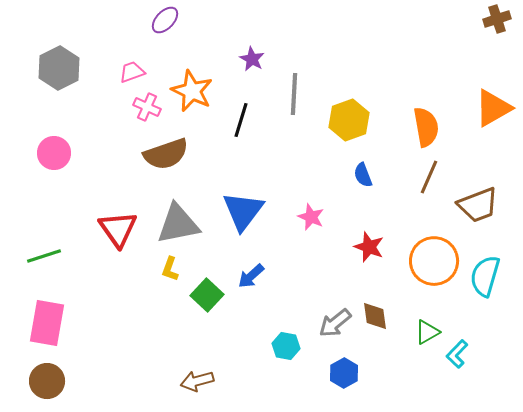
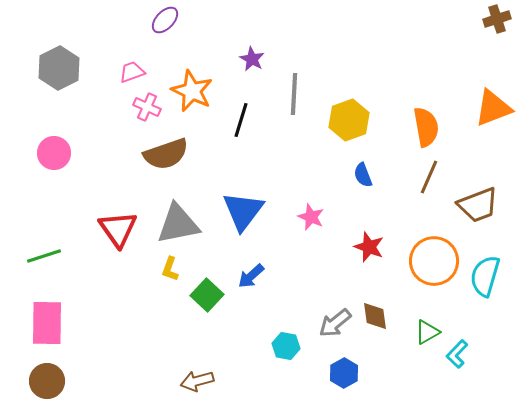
orange triangle: rotated 9 degrees clockwise
pink rectangle: rotated 9 degrees counterclockwise
